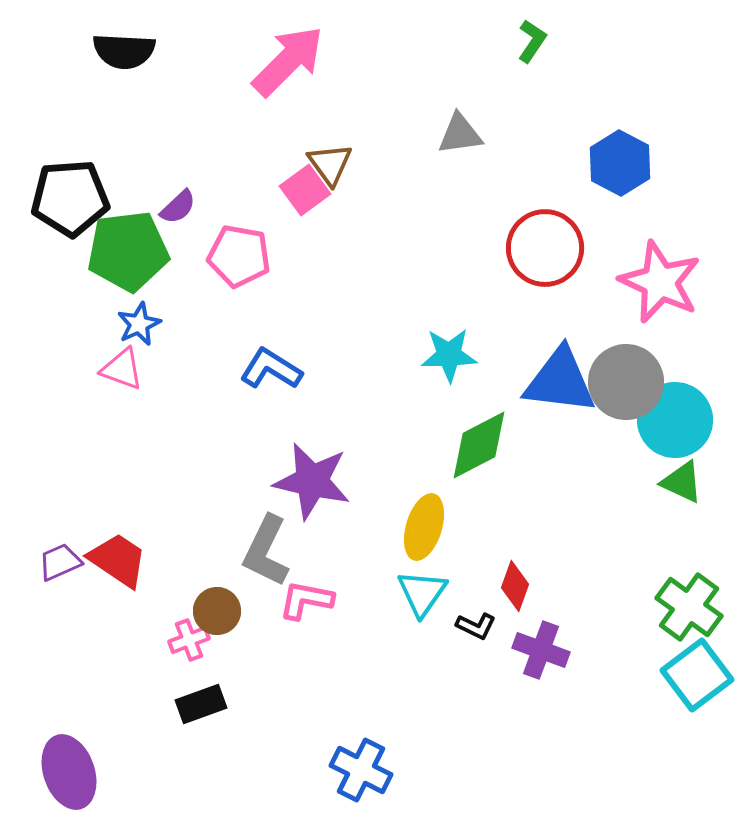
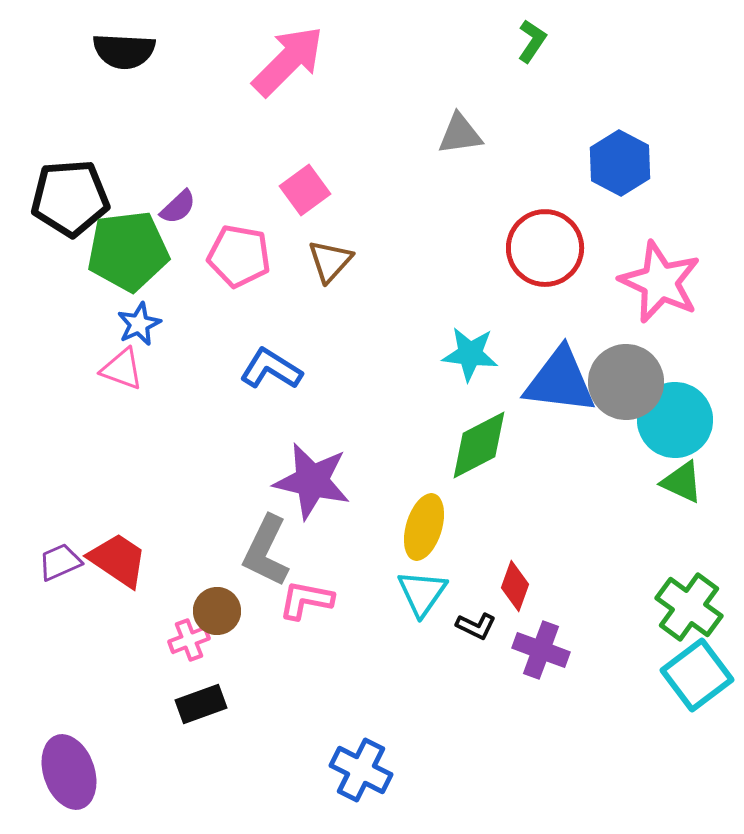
brown triangle: moved 97 px down; rotated 18 degrees clockwise
cyan star: moved 21 px right, 1 px up; rotated 8 degrees clockwise
